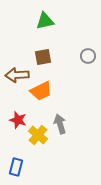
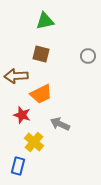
brown square: moved 2 px left, 3 px up; rotated 24 degrees clockwise
brown arrow: moved 1 px left, 1 px down
orange trapezoid: moved 3 px down
red star: moved 4 px right, 5 px up
gray arrow: rotated 48 degrees counterclockwise
yellow cross: moved 4 px left, 7 px down
blue rectangle: moved 2 px right, 1 px up
